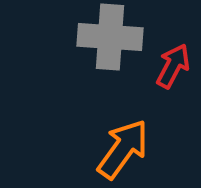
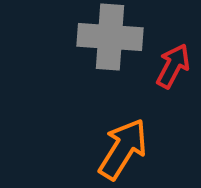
orange arrow: rotated 4 degrees counterclockwise
